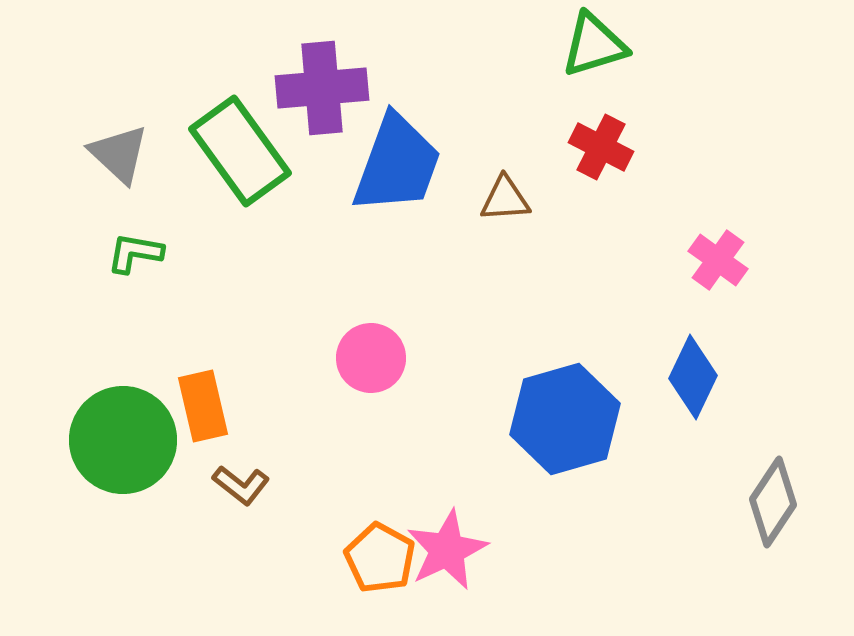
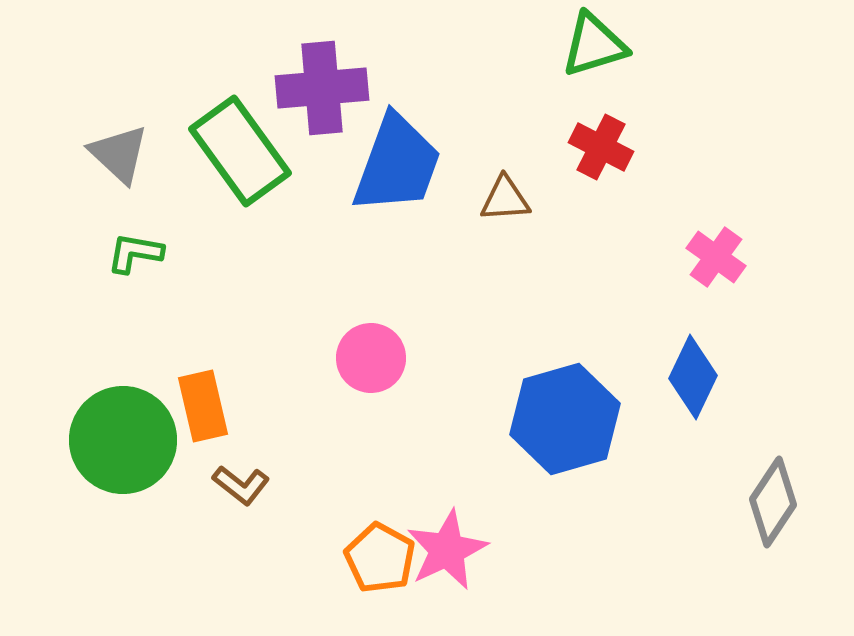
pink cross: moved 2 px left, 3 px up
